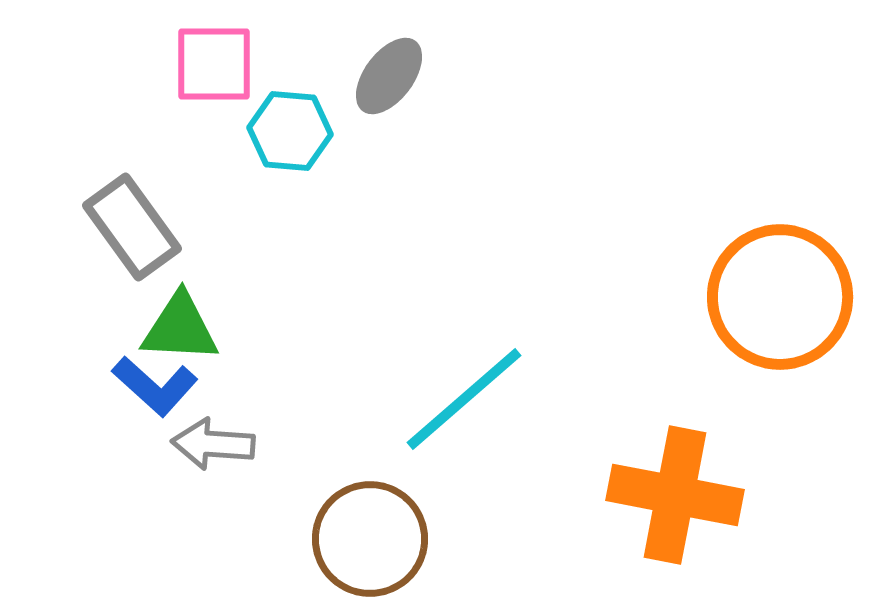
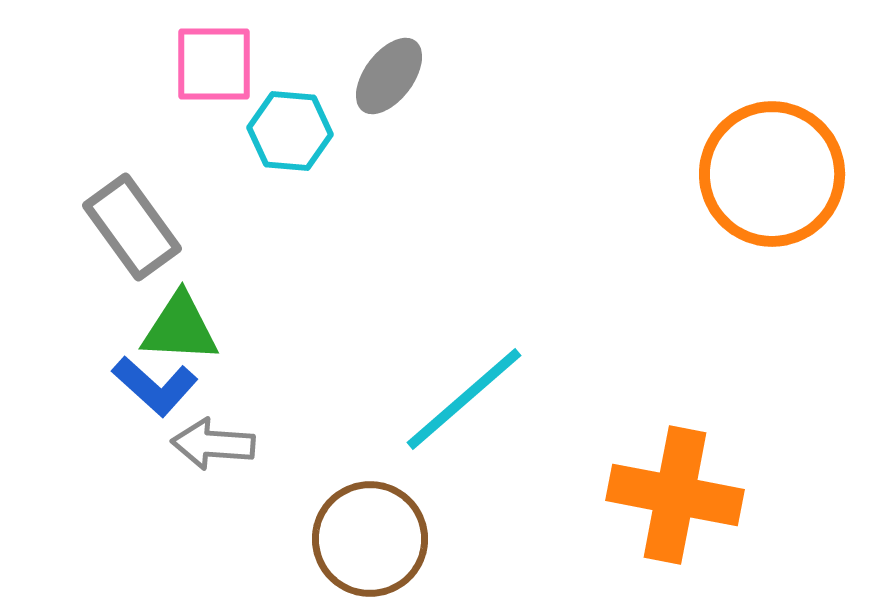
orange circle: moved 8 px left, 123 px up
